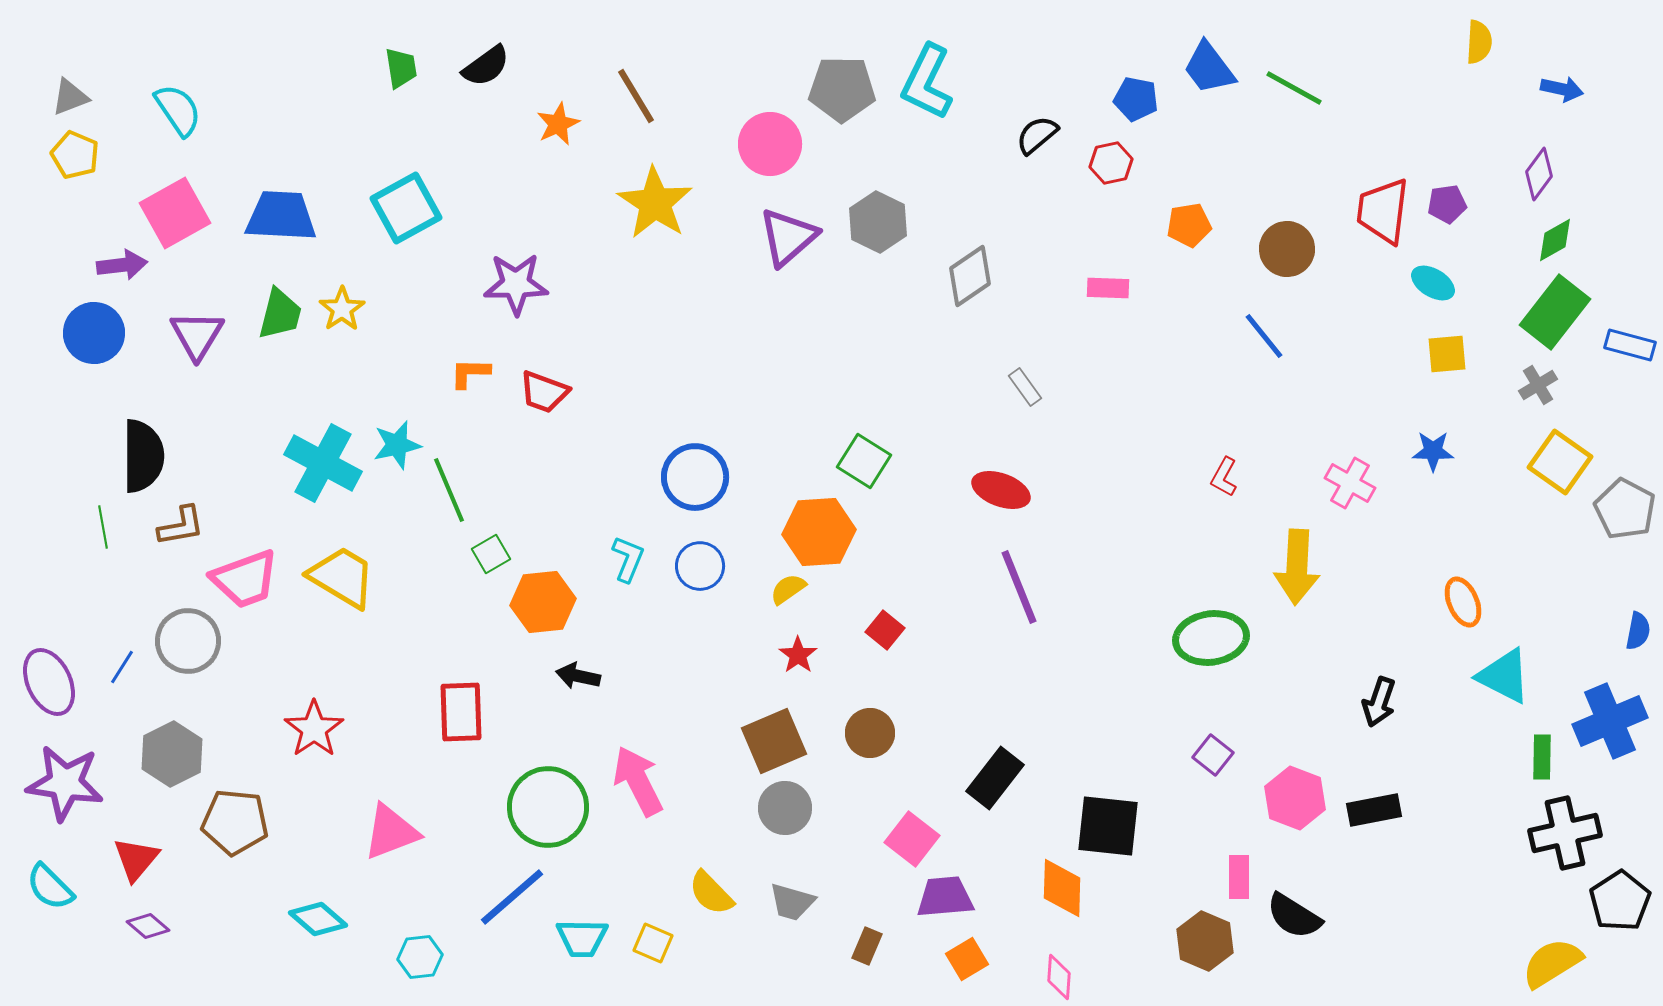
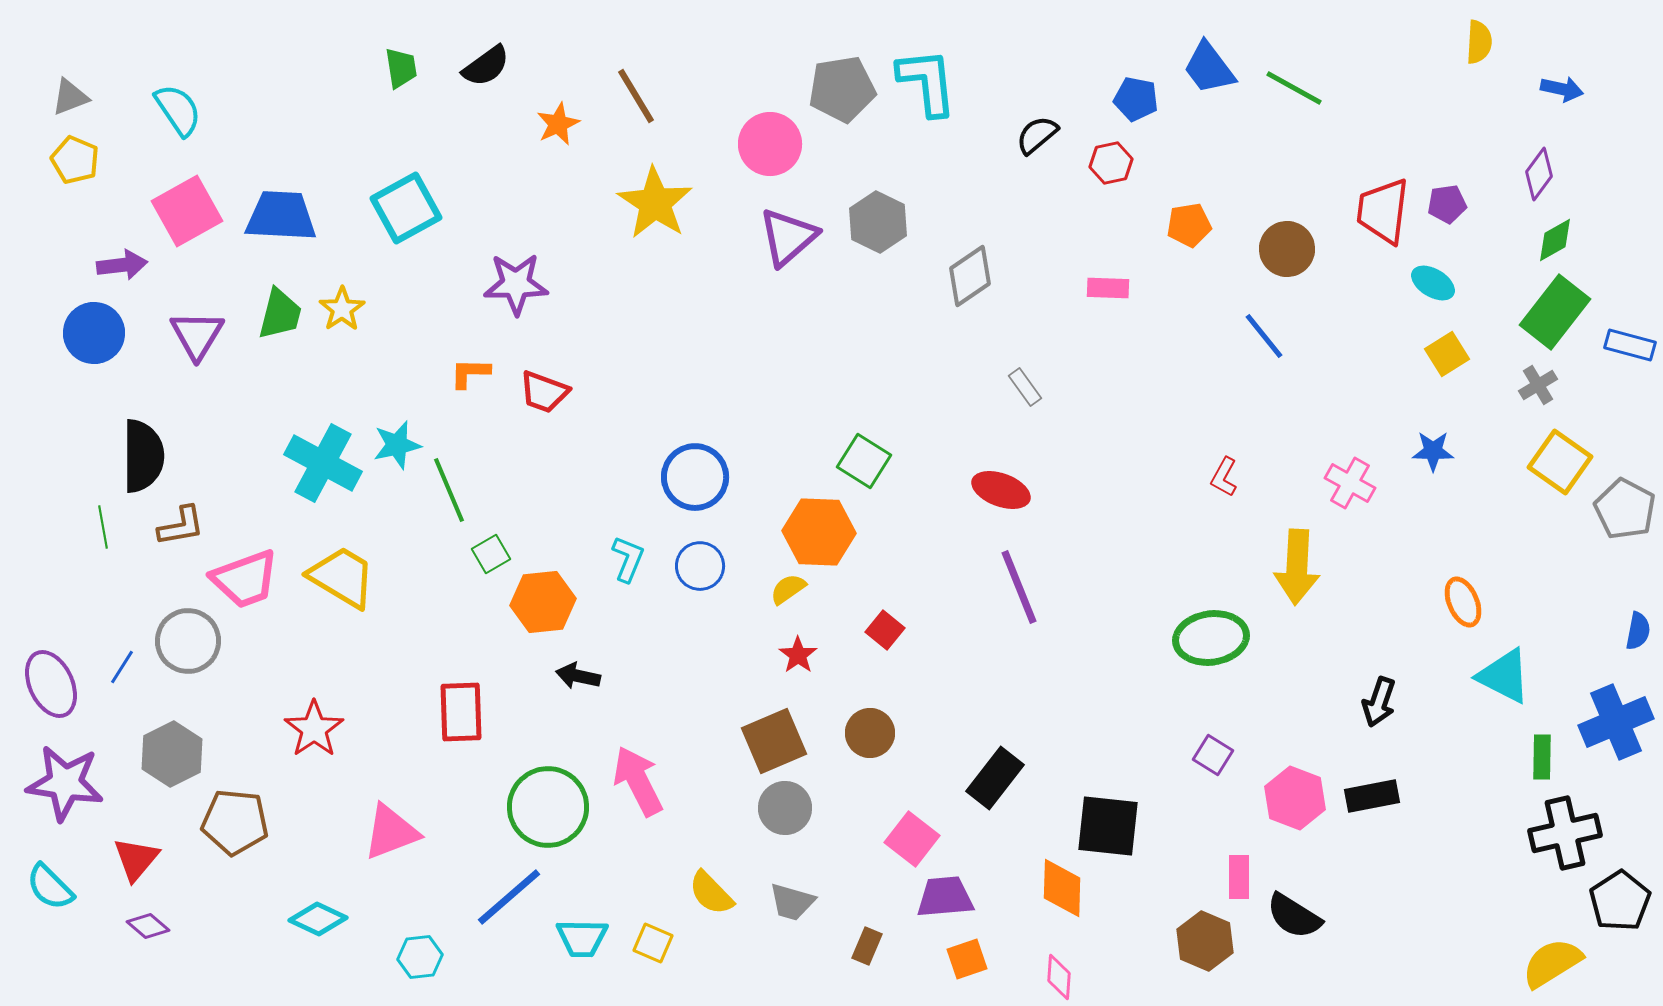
cyan L-shape at (927, 82): rotated 148 degrees clockwise
gray pentagon at (842, 89): rotated 10 degrees counterclockwise
yellow pentagon at (75, 155): moved 5 px down
pink square at (175, 213): moved 12 px right, 2 px up
yellow square at (1447, 354): rotated 27 degrees counterclockwise
orange hexagon at (819, 532): rotated 6 degrees clockwise
purple ellipse at (49, 682): moved 2 px right, 2 px down
blue cross at (1610, 721): moved 6 px right, 1 px down
purple square at (1213, 755): rotated 6 degrees counterclockwise
black rectangle at (1374, 810): moved 2 px left, 14 px up
blue line at (512, 897): moved 3 px left
cyan diamond at (318, 919): rotated 16 degrees counterclockwise
orange square at (967, 959): rotated 12 degrees clockwise
